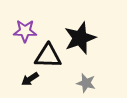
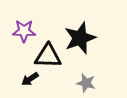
purple star: moved 1 px left
